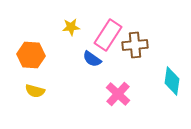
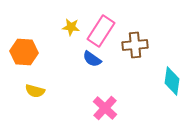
yellow star: rotated 12 degrees clockwise
pink rectangle: moved 7 px left, 4 px up
orange hexagon: moved 7 px left, 3 px up
pink cross: moved 13 px left, 14 px down
